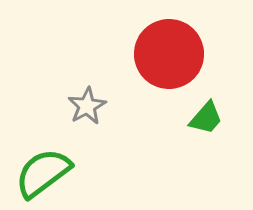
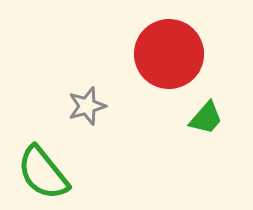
gray star: rotated 12 degrees clockwise
green semicircle: rotated 92 degrees counterclockwise
